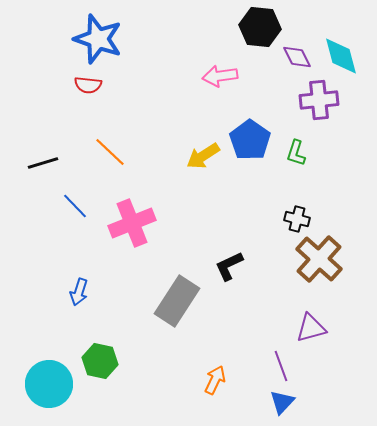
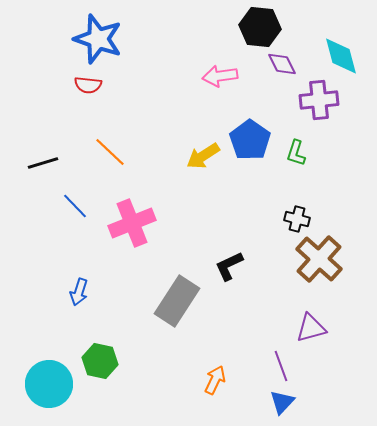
purple diamond: moved 15 px left, 7 px down
